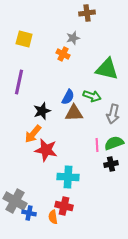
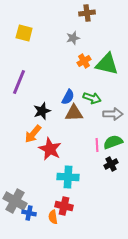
yellow square: moved 6 px up
orange cross: moved 21 px right, 7 px down; rotated 32 degrees clockwise
green triangle: moved 5 px up
purple line: rotated 10 degrees clockwise
green arrow: moved 2 px down
gray arrow: rotated 102 degrees counterclockwise
green semicircle: moved 1 px left, 1 px up
red star: moved 4 px right, 1 px up; rotated 15 degrees clockwise
black cross: rotated 16 degrees counterclockwise
